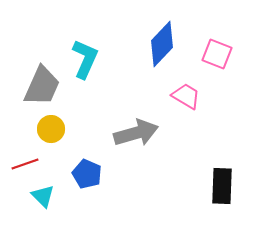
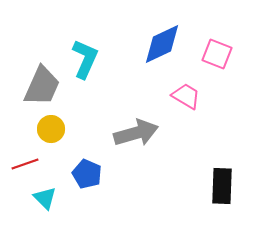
blue diamond: rotated 21 degrees clockwise
cyan triangle: moved 2 px right, 2 px down
